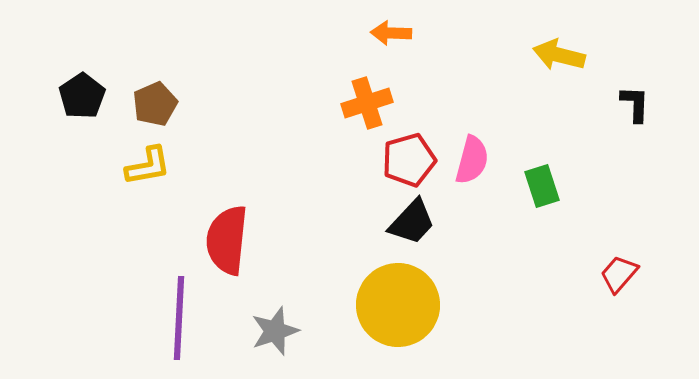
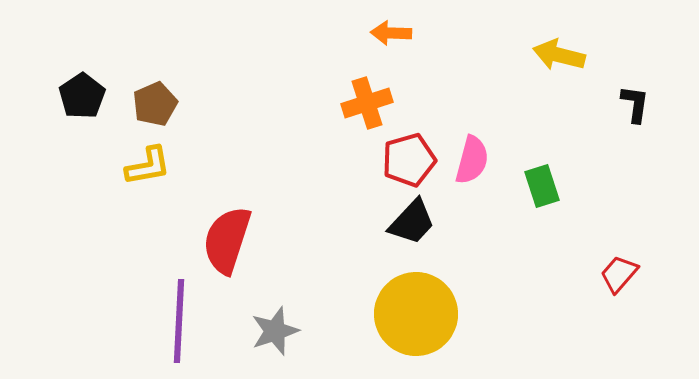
black L-shape: rotated 6 degrees clockwise
red semicircle: rotated 12 degrees clockwise
yellow circle: moved 18 px right, 9 px down
purple line: moved 3 px down
